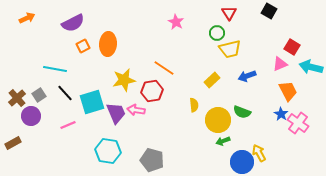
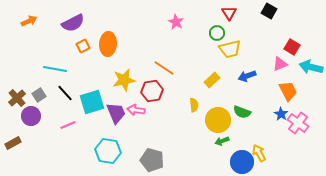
orange arrow: moved 2 px right, 3 px down
green arrow: moved 1 px left
